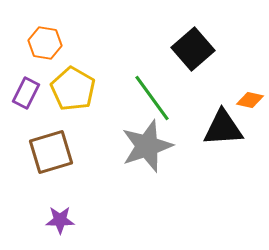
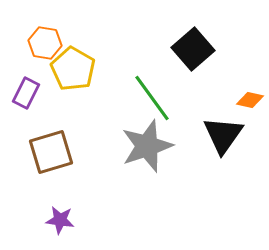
yellow pentagon: moved 20 px up
black triangle: moved 7 px down; rotated 51 degrees counterclockwise
purple star: rotated 8 degrees clockwise
